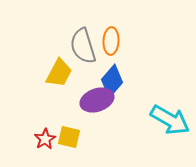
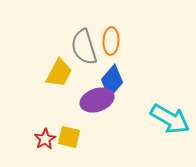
gray semicircle: moved 1 px right, 1 px down
cyan arrow: moved 1 px up
